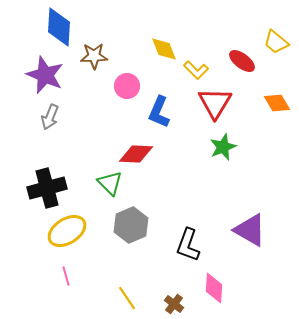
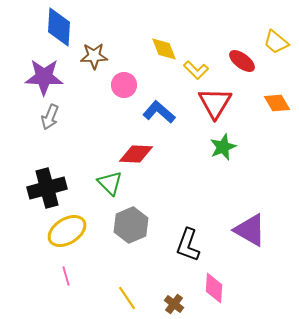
purple star: moved 1 px left, 2 px down; rotated 21 degrees counterclockwise
pink circle: moved 3 px left, 1 px up
blue L-shape: rotated 108 degrees clockwise
